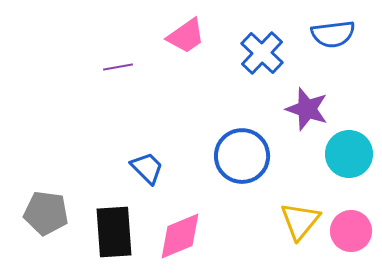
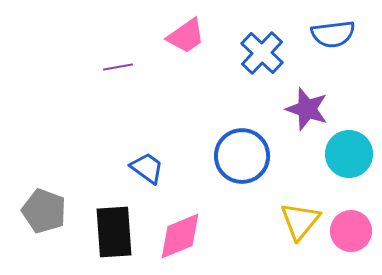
blue trapezoid: rotated 9 degrees counterclockwise
gray pentagon: moved 2 px left, 2 px up; rotated 12 degrees clockwise
